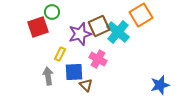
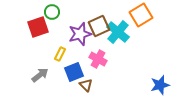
blue square: rotated 18 degrees counterclockwise
gray arrow: moved 8 px left, 1 px up; rotated 60 degrees clockwise
